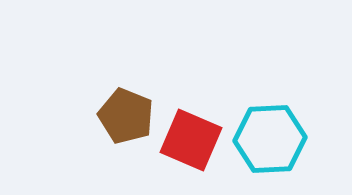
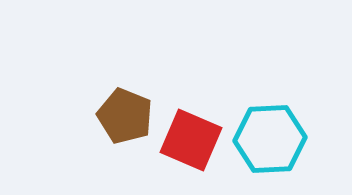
brown pentagon: moved 1 px left
